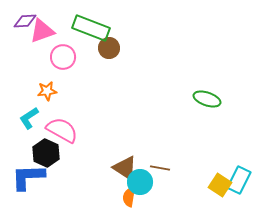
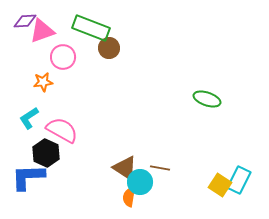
orange star: moved 4 px left, 9 px up
